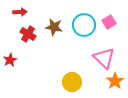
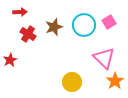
brown star: rotated 30 degrees counterclockwise
